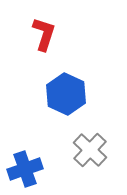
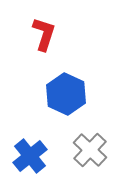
blue cross: moved 5 px right, 13 px up; rotated 20 degrees counterclockwise
